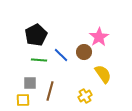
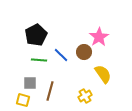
yellow square: rotated 16 degrees clockwise
